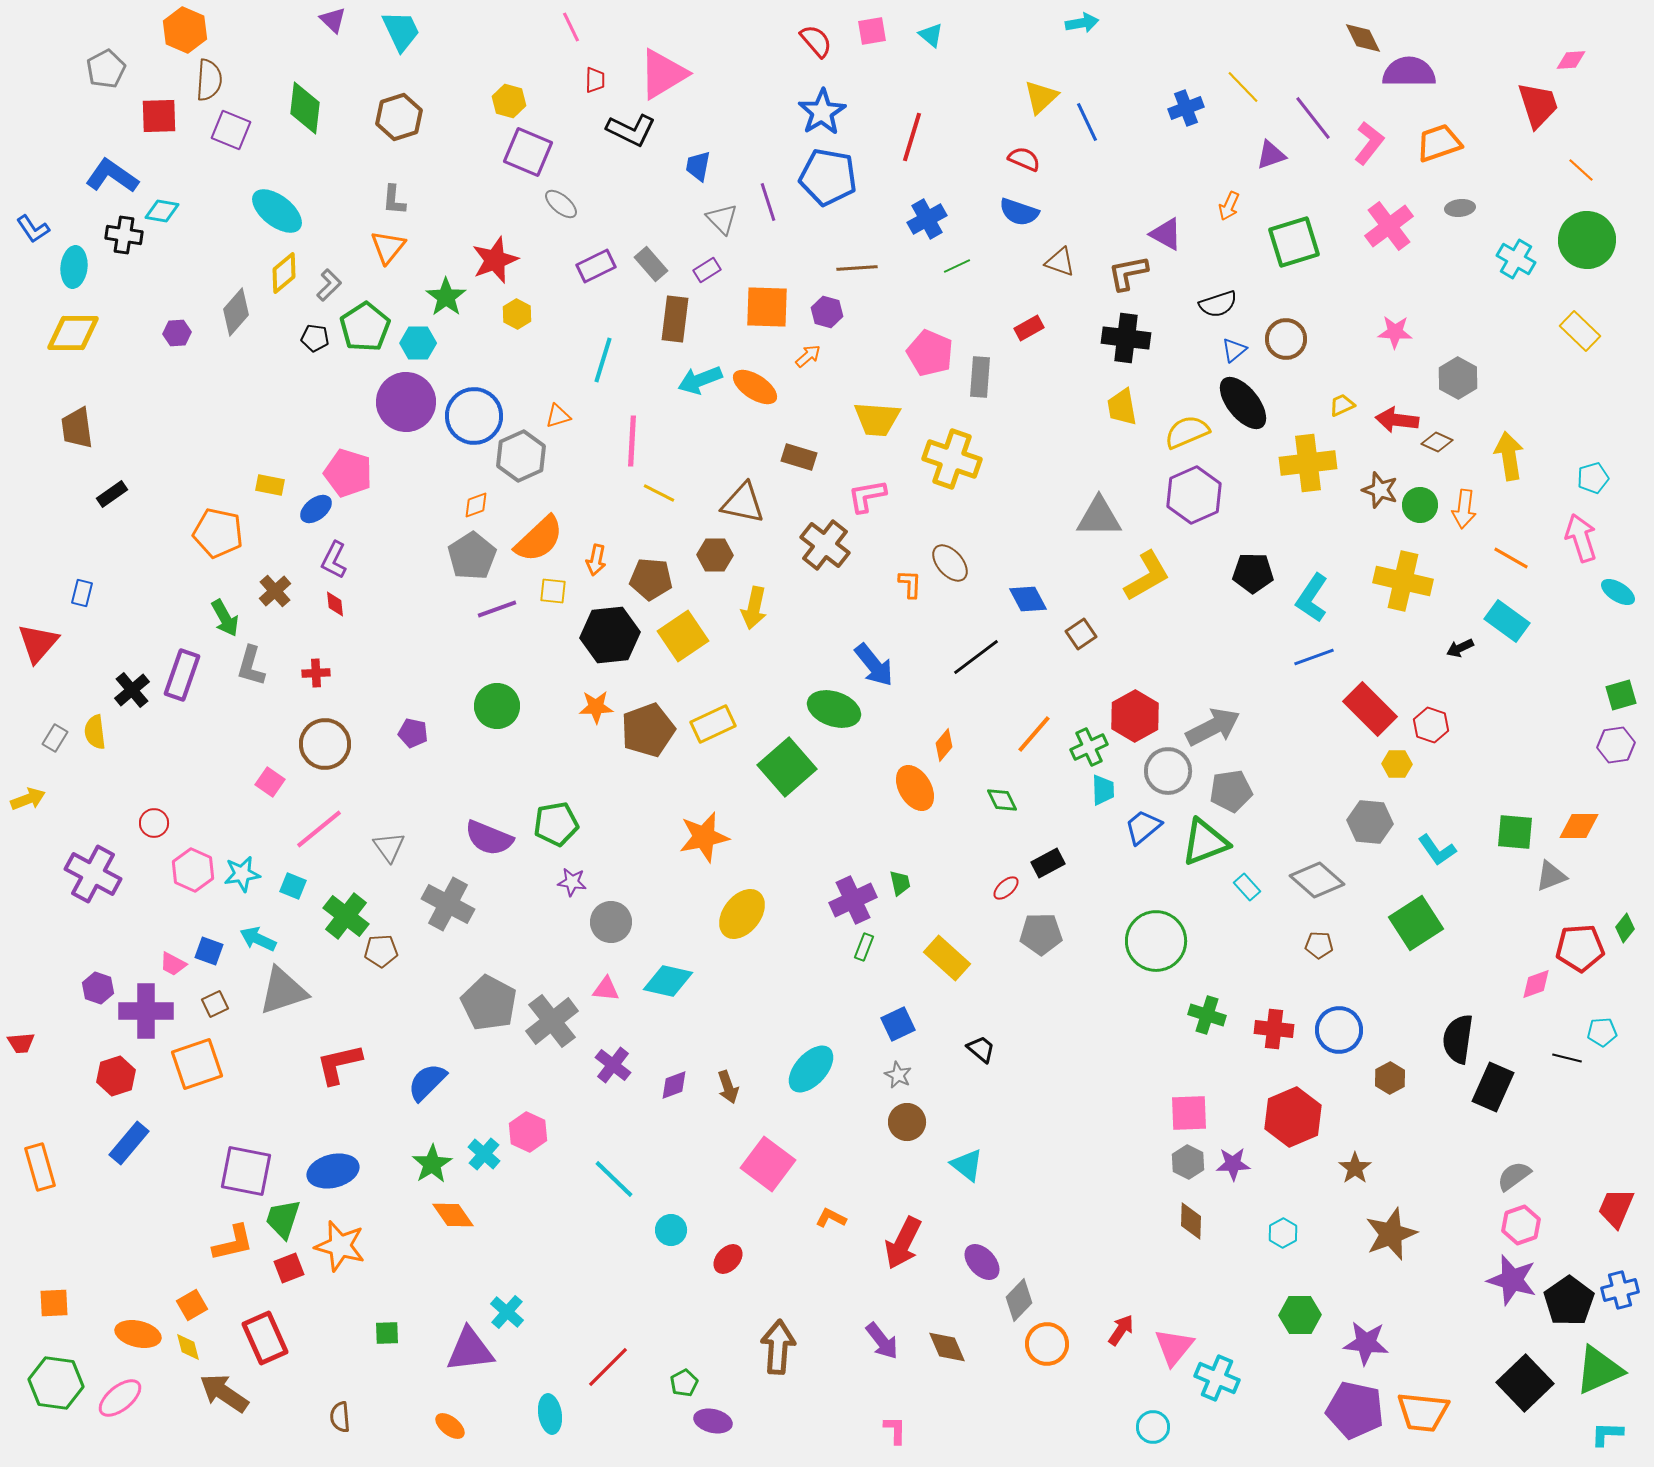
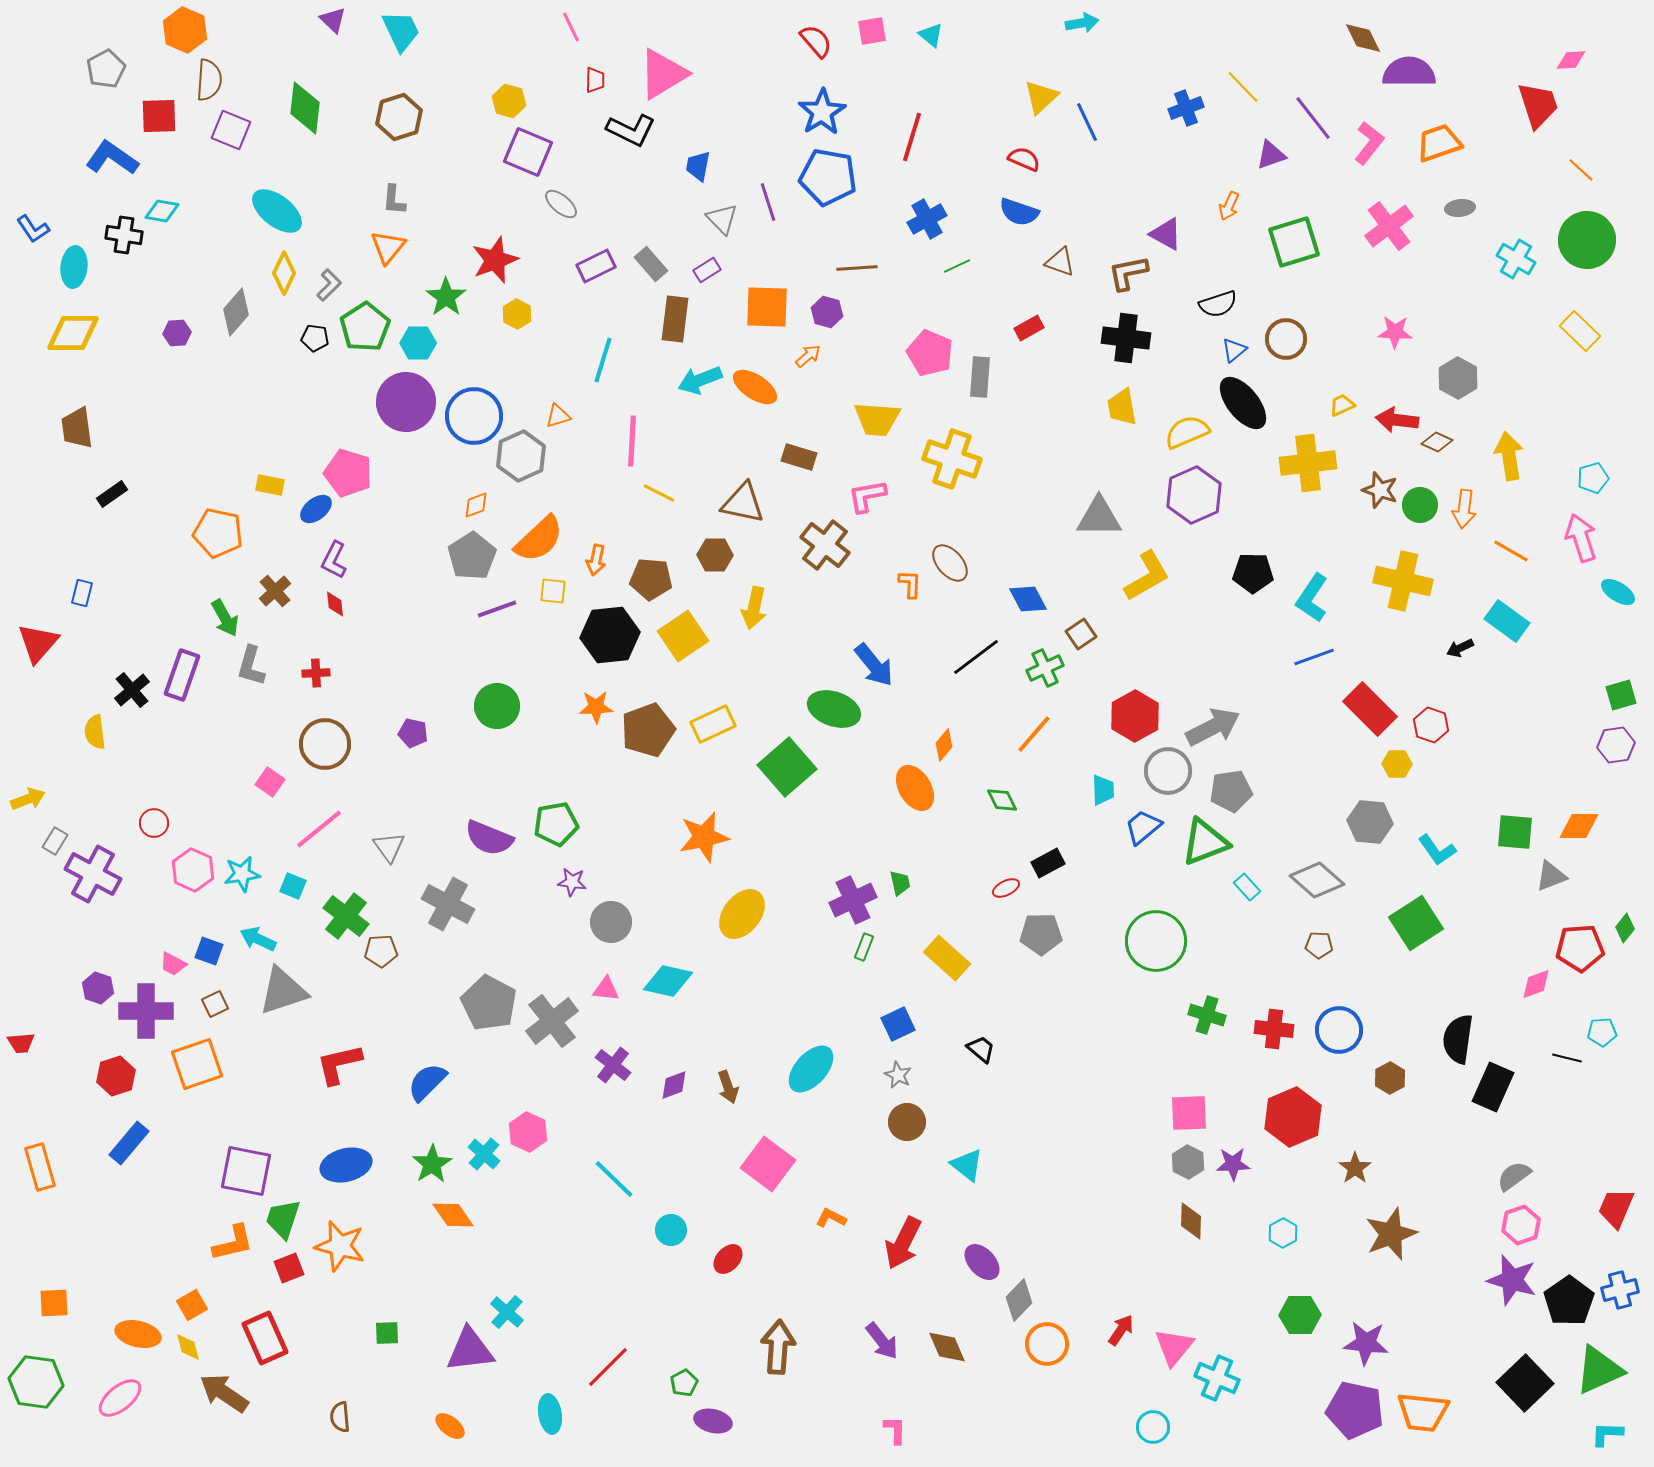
blue L-shape at (112, 176): moved 18 px up
yellow diamond at (284, 273): rotated 24 degrees counterclockwise
orange line at (1511, 558): moved 7 px up
gray rectangle at (55, 738): moved 103 px down
green cross at (1089, 747): moved 44 px left, 79 px up
red ellipse at (1006, 888): rotated 16 degrees clockwise
blue ellipse at (333, 1171): moved 13 px right, 6 px up
green hexagon at (56, 1383): moved 20 px left, 1 px up
